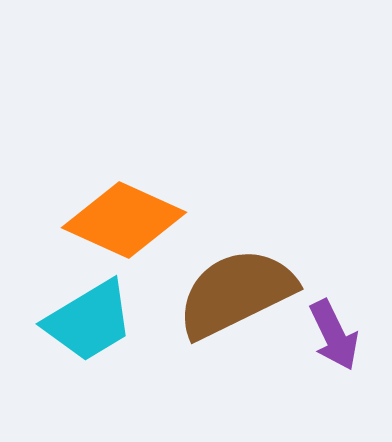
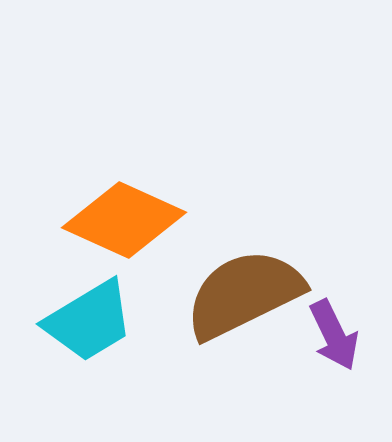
brown semicircle: moved 8 px right, 1 px down
